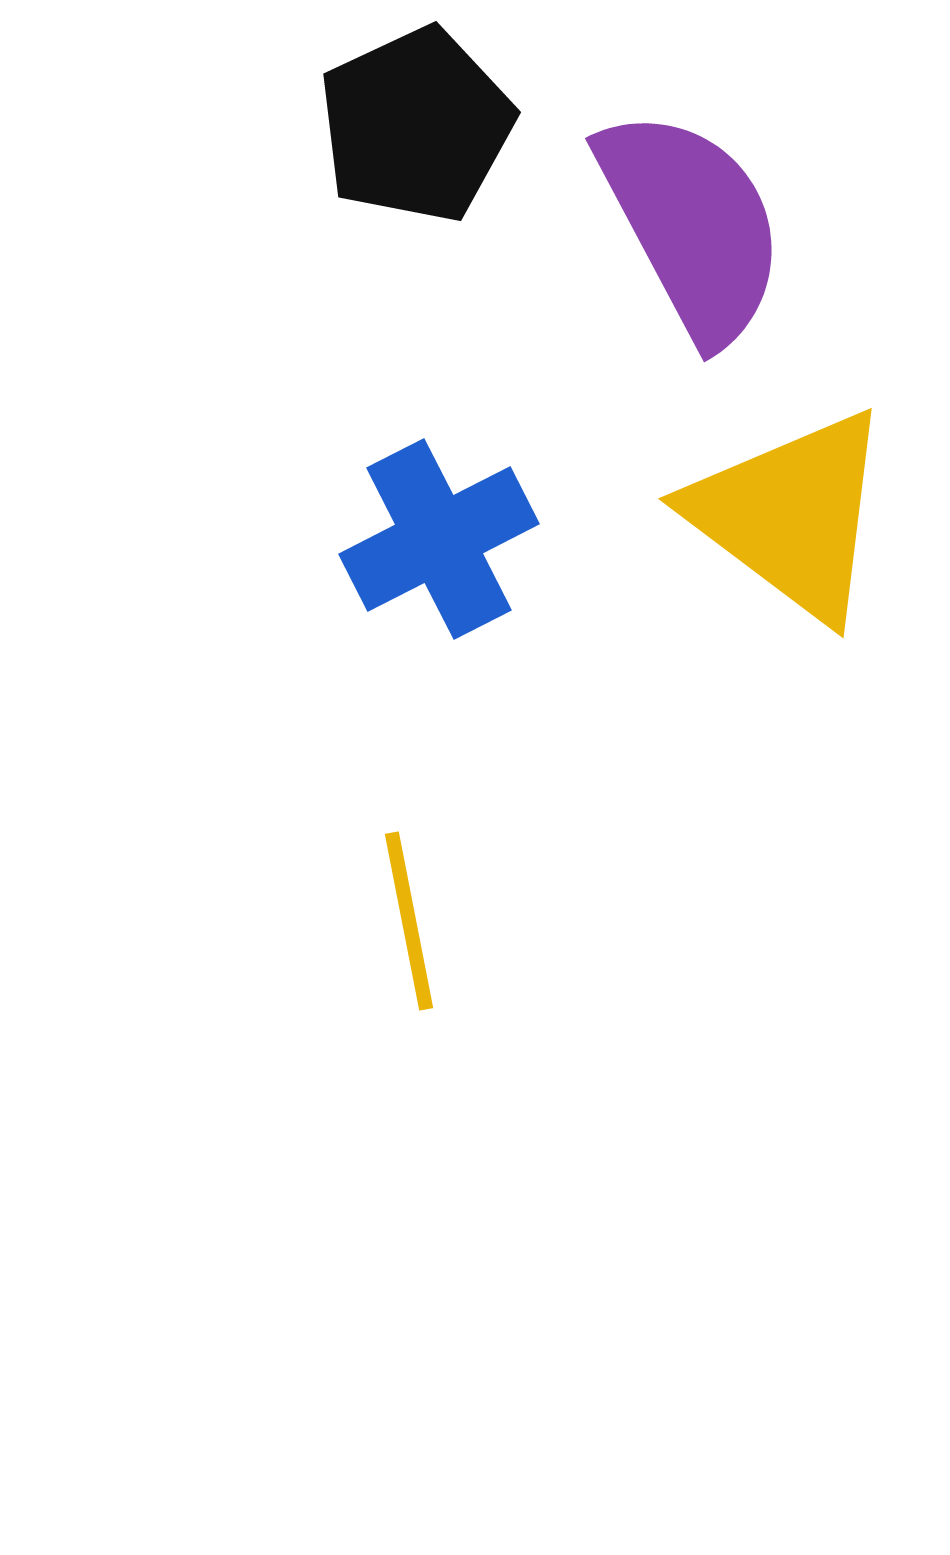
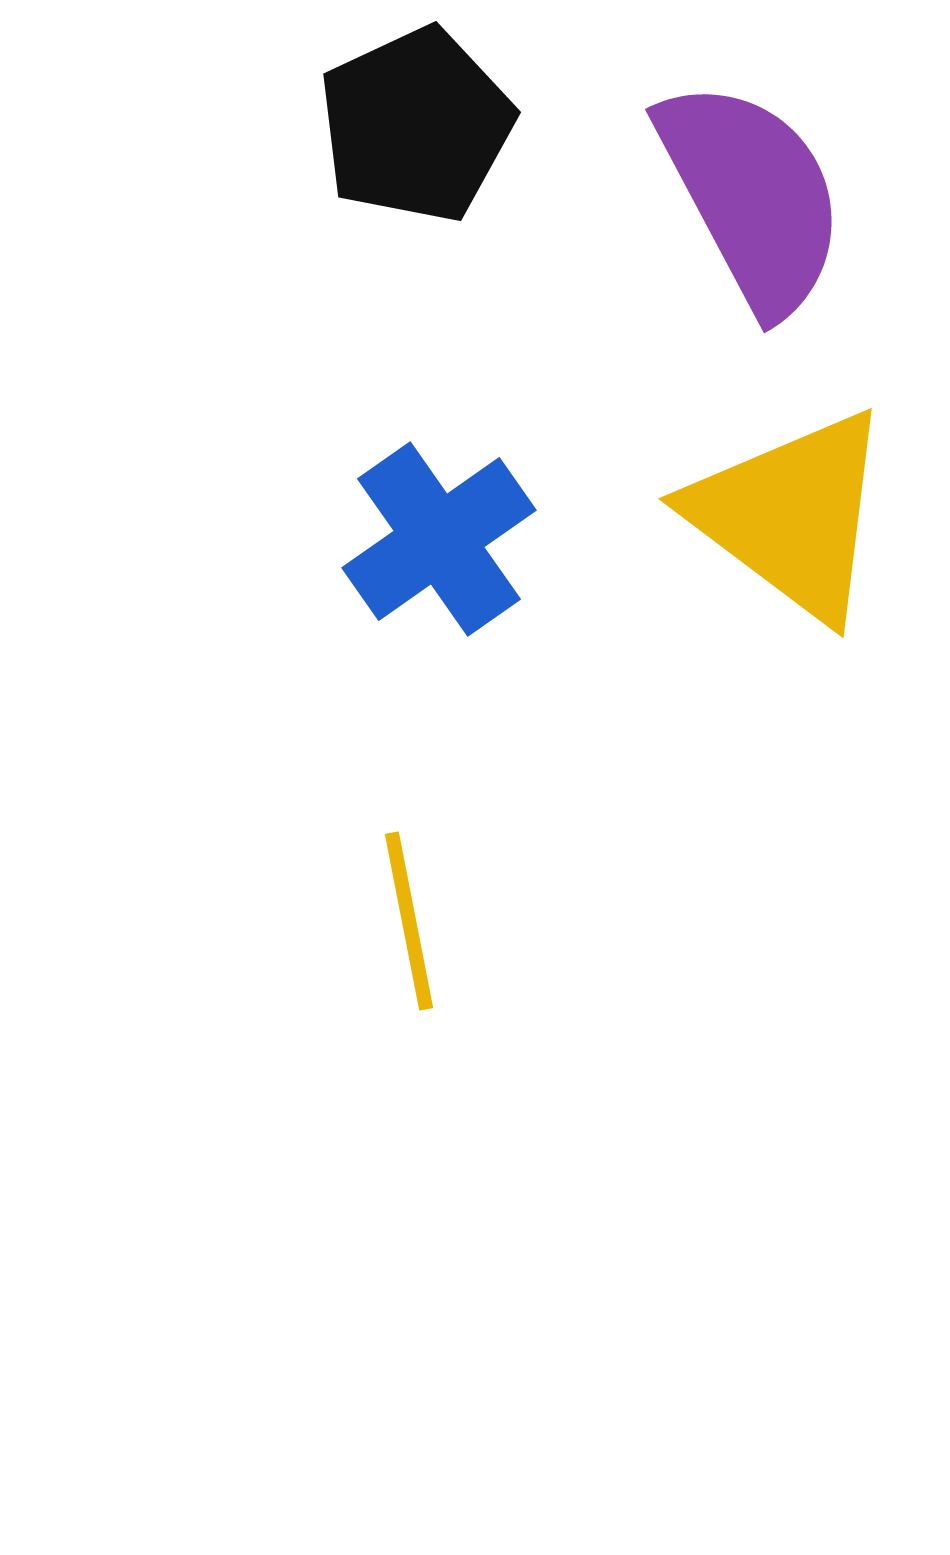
purple semicircle: moved 60 px right, 29 px up
blue cross: rotated 8 degrees counterclockwise
